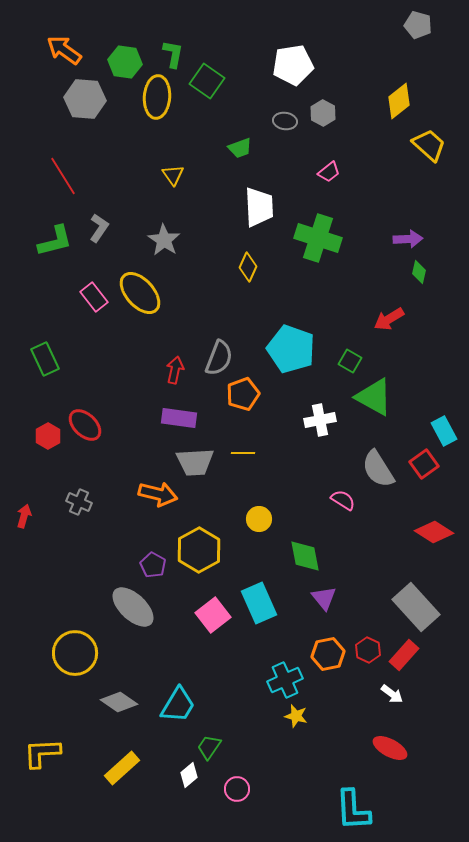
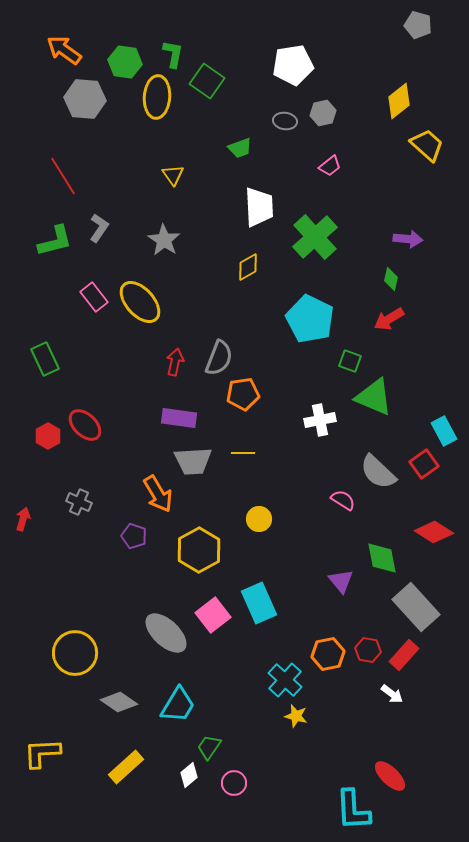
gray hexagon at (323, 113): rotated 20 degrees clockwise
yellow trapezoid at (429, 145): moved 2 px left
pink trapezoid at (329, 172): moved 1 px right, 6 px up
green cross at (318, 238): moved 3 px left, 1 px up; rotated 30 degrees clockwise
purple arrow at (408, 239): rotated 8 degrees clockwise
yellow diamond at (248, 267): rotated 36 degrees clockwise
green diamond at (419, 272): moved 28 px left, 7 px down
yellow ellipse at (140, 293): moved 9 px down
cyan pentagon at (291, 349): moved 19 px right, 30 px up; rotated 6 degrees clockwise
green square at (350, 361): rotated 10 degrees counterclockwise
red arrow at (175, 370): moved 8 px up
orange pentagon at (243, 394): rotated 12 degrees clockwise
green triangle at (374, 397): rotated 6 degrees counterclockwise
gray trapezoid at (195, 462): moved 2 px left, 1 px up
gray semicircle at (378, 469): moved 3 px down; rotated 15 degrees counterclockwise
orange arrow at (158, 494): rotated 45 degrees clockwise
red arrow at (24, 516): moved 1 px left, 3 px down
green diamond at (305, 556): moved 77 px right, 2 px down
purple pentagon at (153, 565): moved 19 px left, 29 px up; rotated 10 degrees counterclockwise
purple triangle at (324, 598): moved 17 px right, 17 px up
gray ellipse at (133, 607): moved 33 px right, 26 px down
red hexagon at (368, 650): rotated 15 degrees counterclockwise
cyan cross at (285, 680): rotated 24 degrees counterclockwise
red ellipse at (390, 748): moved 28 px down; rotated 16 degrees clockwise
yellow rectangle at (122, 768): moved 4 px right, 1 px up
pink circle at (237, 789): moved 3 px left, 6 px up
